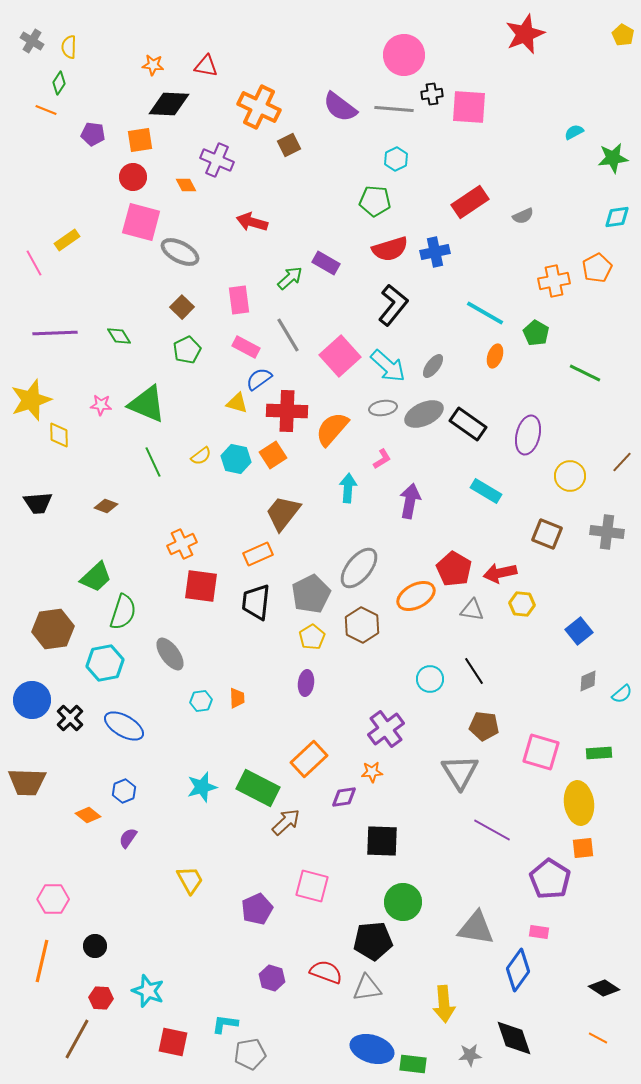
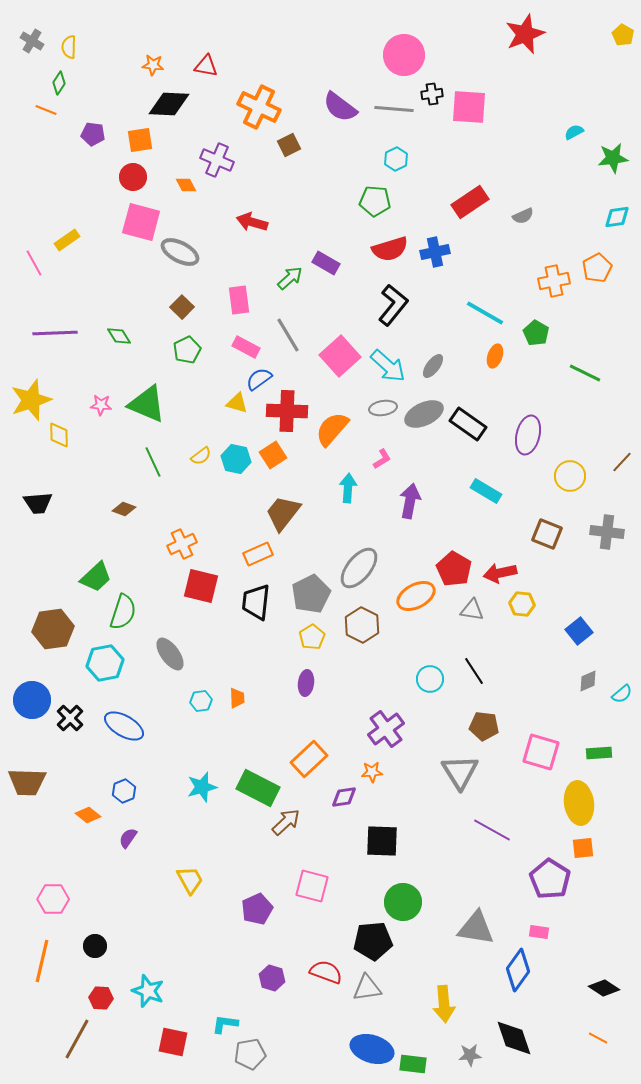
brown diamond at (106, 506): moved 18 px right, 3 px down
red square at (201, 586): rotated 6 degrees clockwise
